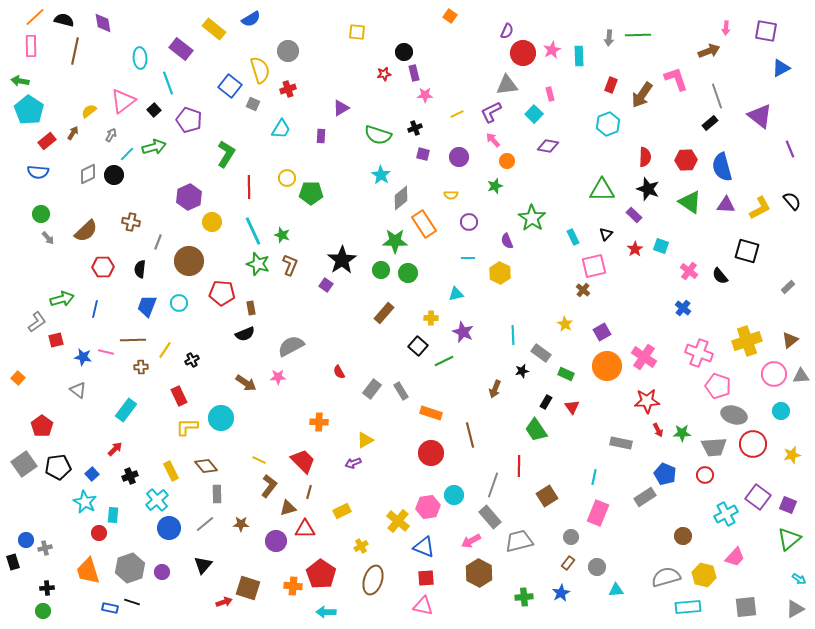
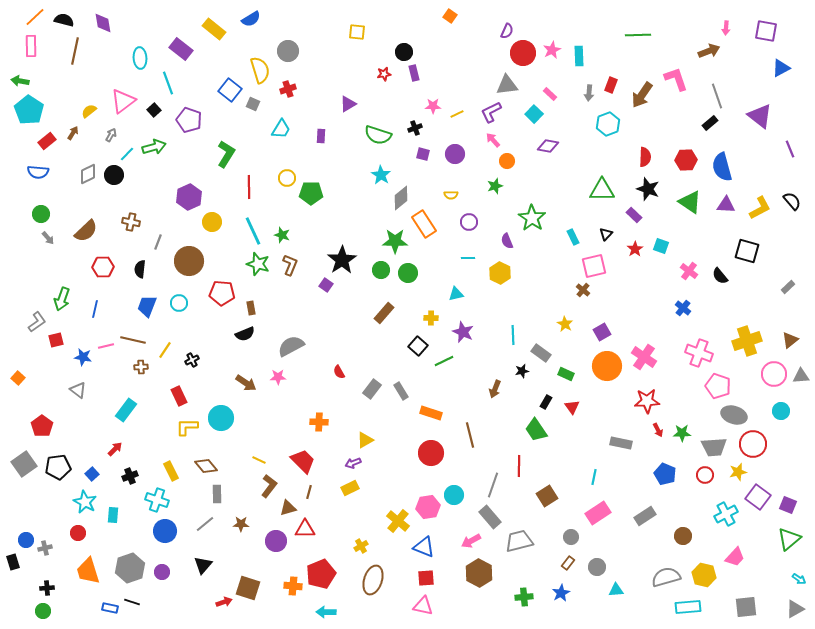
gray arrow at (609, 38): moved 20 px left, 55 px down
blue square at (230, 86): moved 4 px down
pink rectangle at (550, 94): rotated 32 degrees counterclockwise
pink star at (425, 95): moved 8 px right, 11 px down
purple triangle at (341, 108): moved 7 px right, 4 px up
purple circle at (459, 157): moved 4 px left, 3 px up
green arrow at (62, 299): rotated 125 degrees clockwise
brown line at (133, 340): rotated 15 degrees clockwise
pink line at (106, 352): moved 6 px up; rotated 28 degrees counterclockwise
yellow star at (792, 455): moved 54 px left, 17 px down
gray rectangle at (645, 497): moved 19 px down
cyan cross at (157, 500): rotated 30 degrees counterclockwise
yellow rectangle at (342, 511): moved 8 px right, 23 px up
pink rectangle at (598, 513): rotated 35 degrees clockwise
blue circle at (169, 528): moved 4 px left, 3 px down
red circle at (99, 533): moved 21 px left
red pentagon at (321, 574): rotated 16 degrees clockwise
